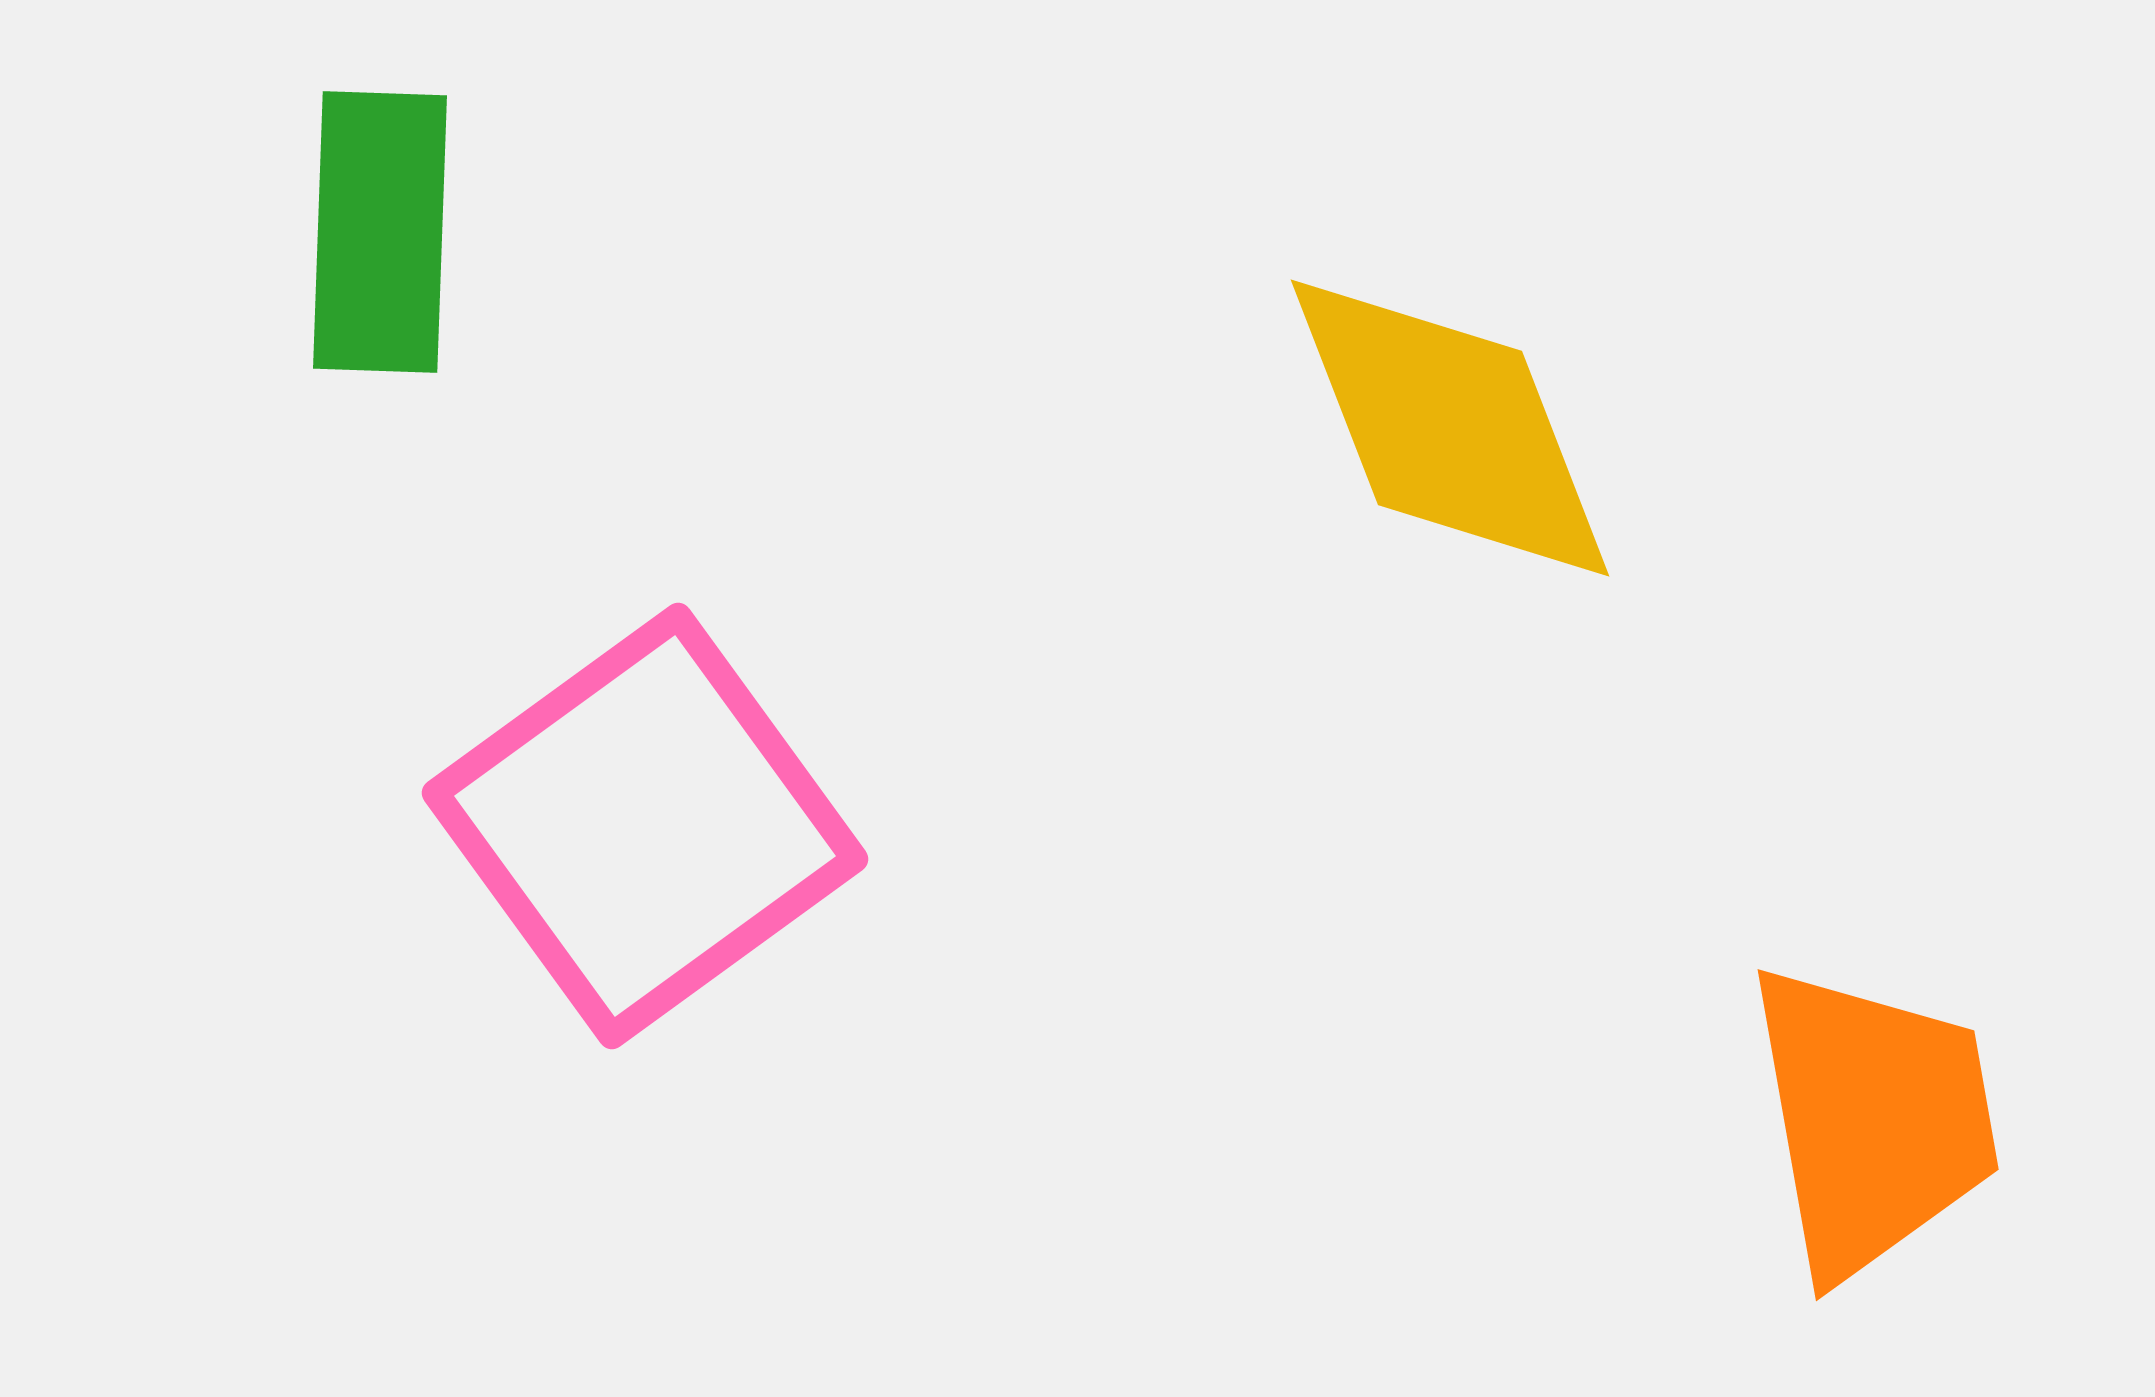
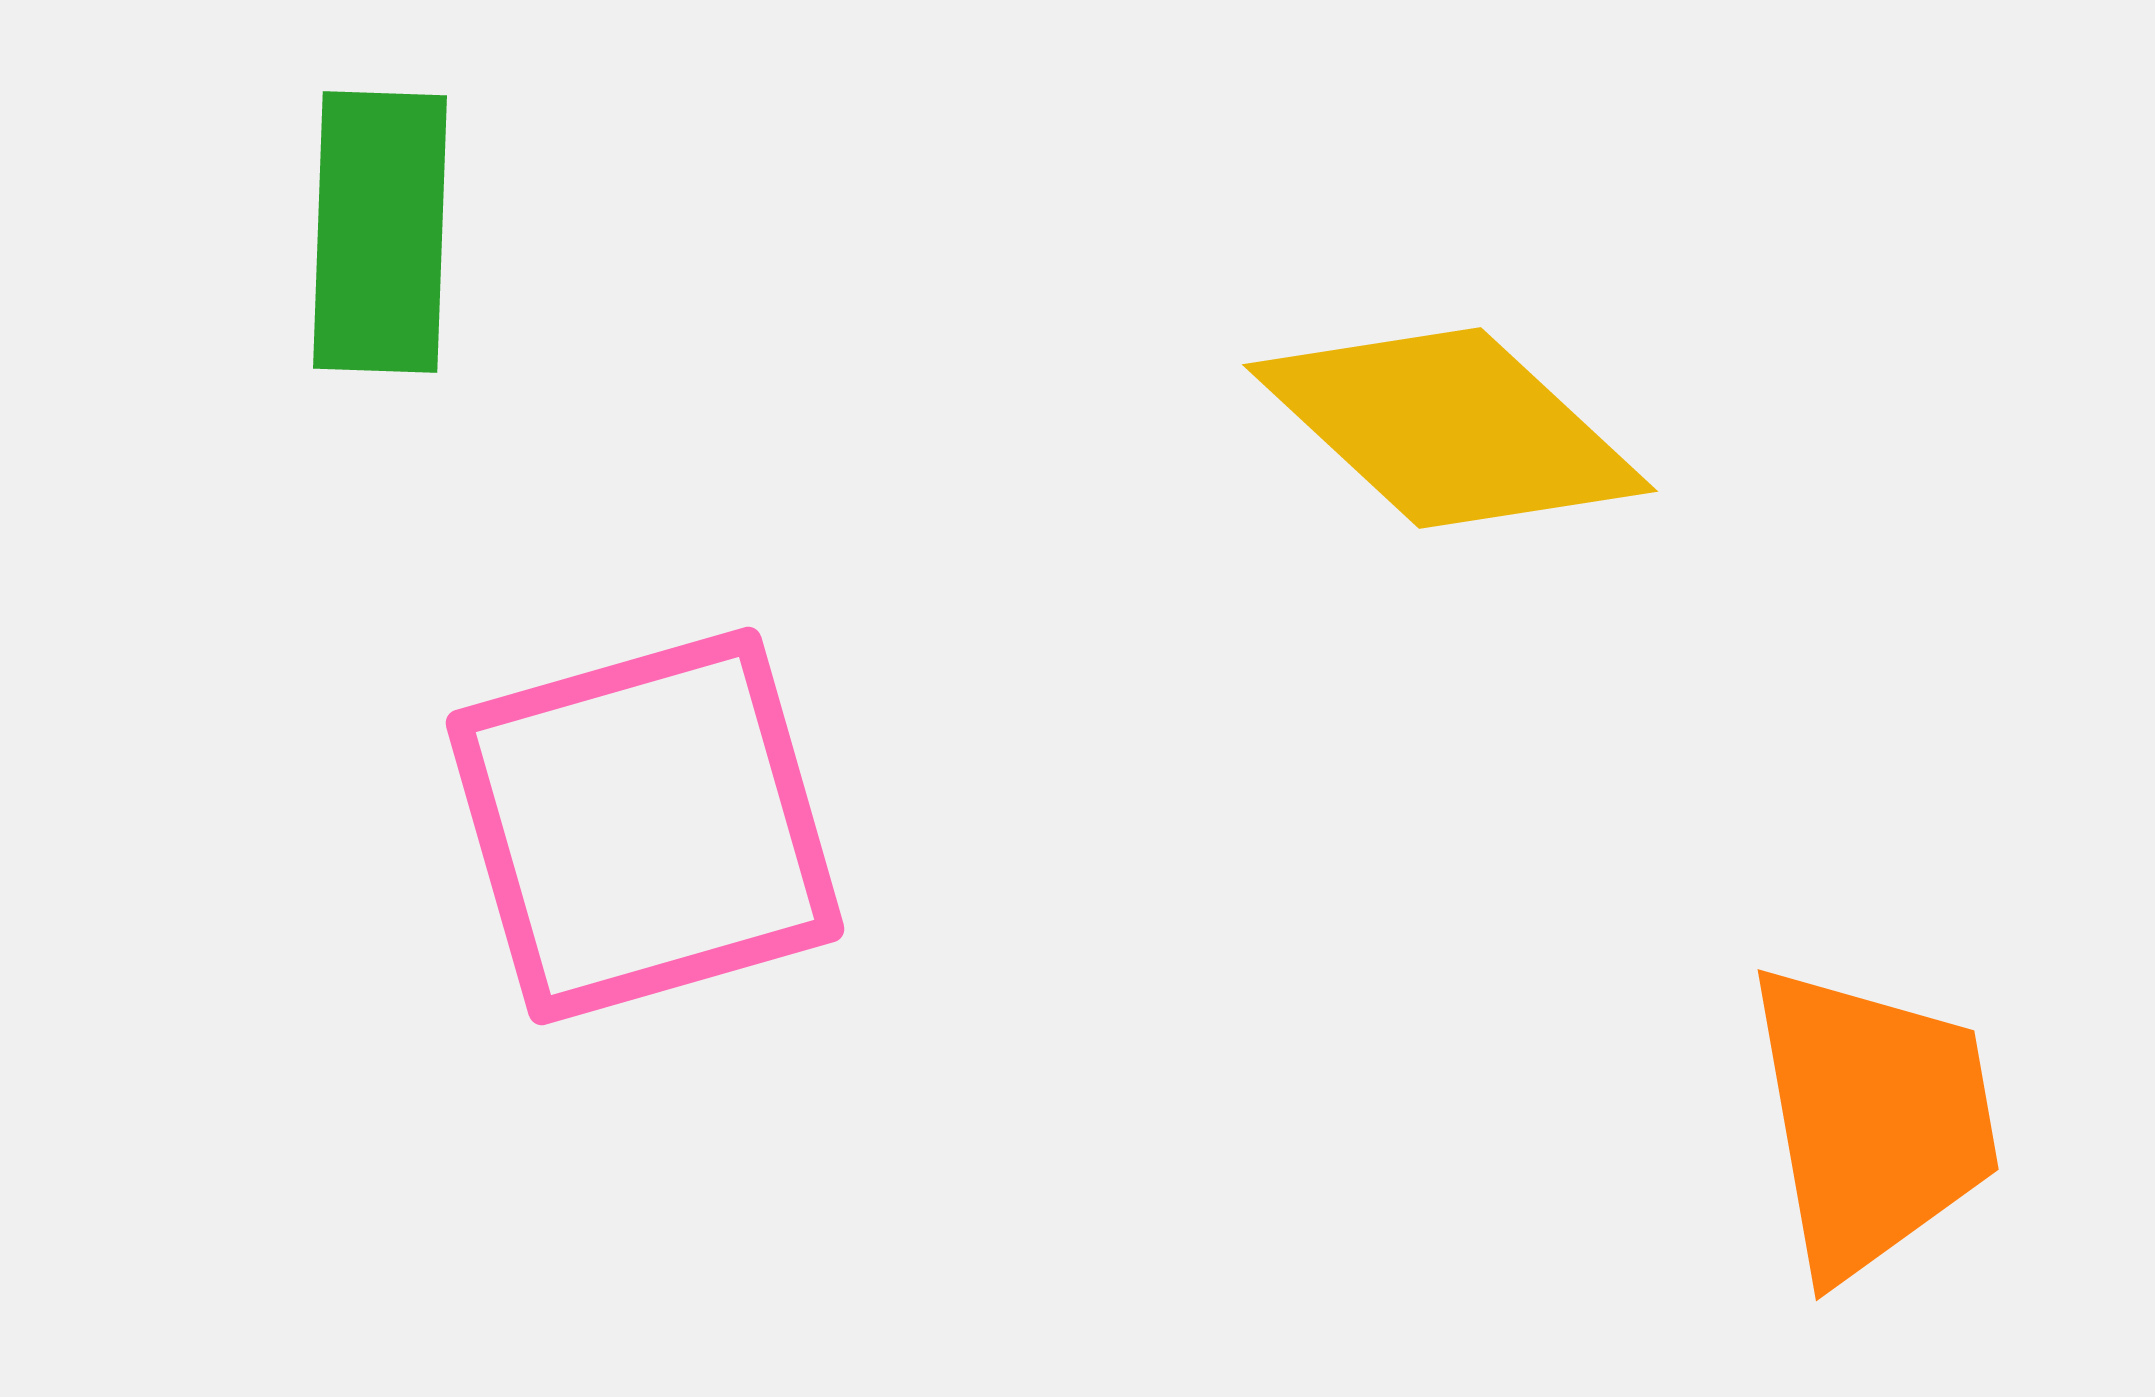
yellow diamond: rotated 26 degrees counterclockwise
pink square: rotated 20 degrees clockwise
